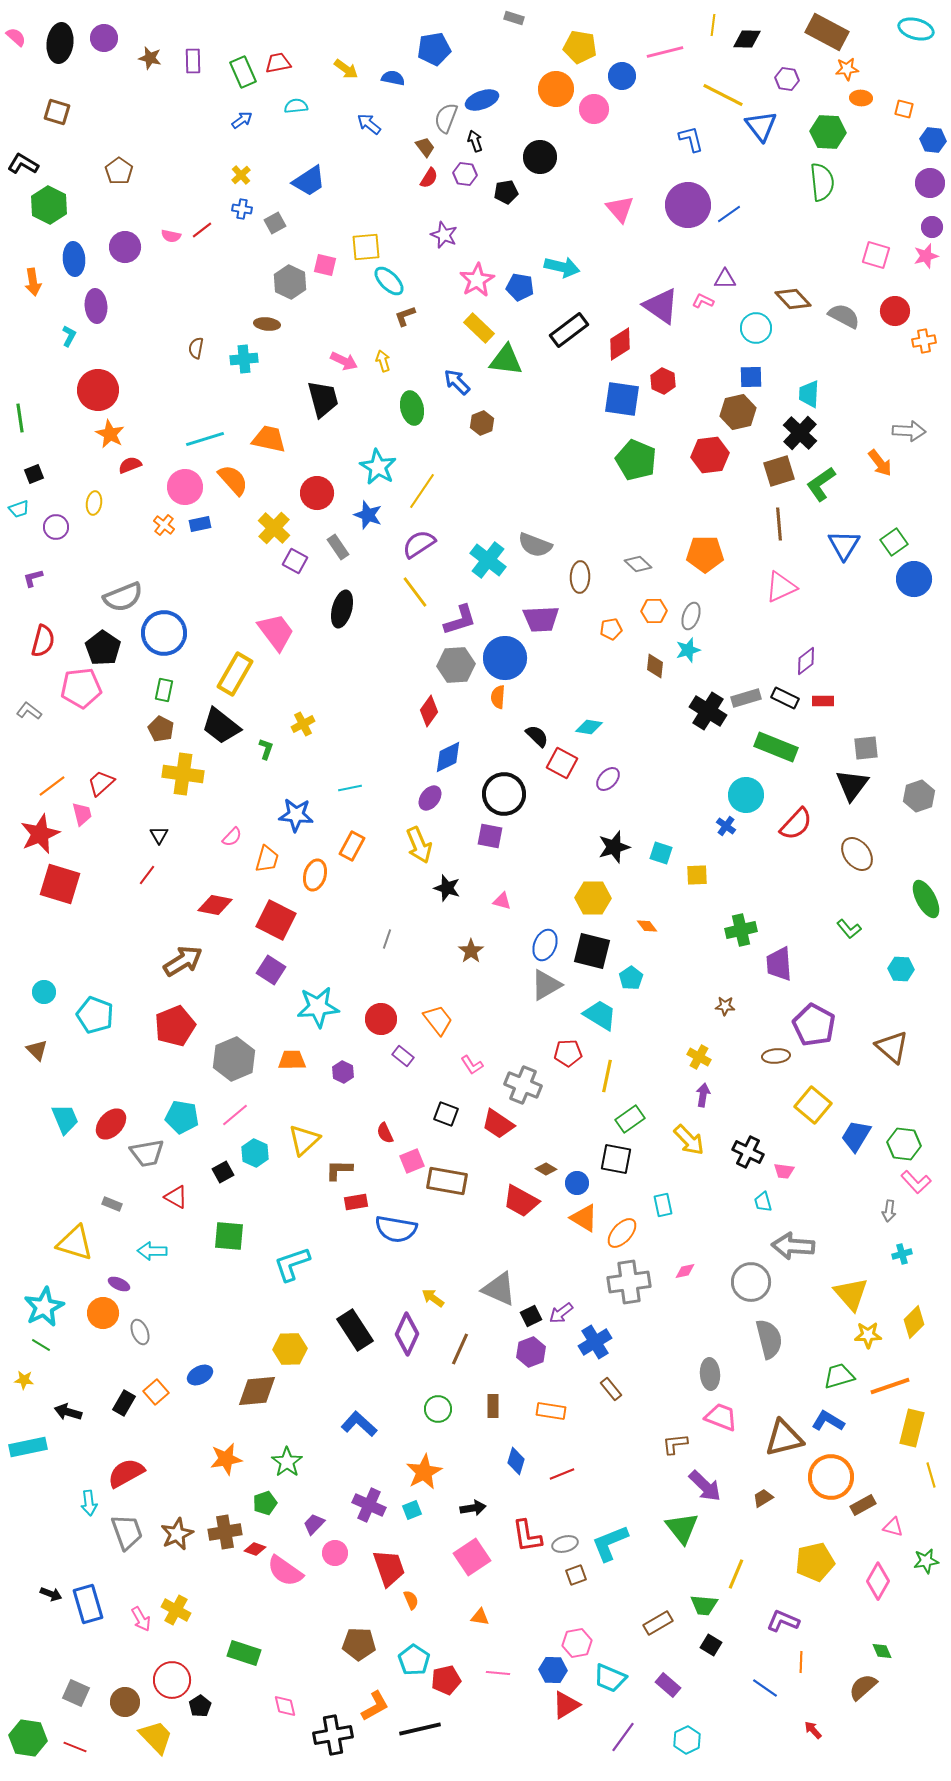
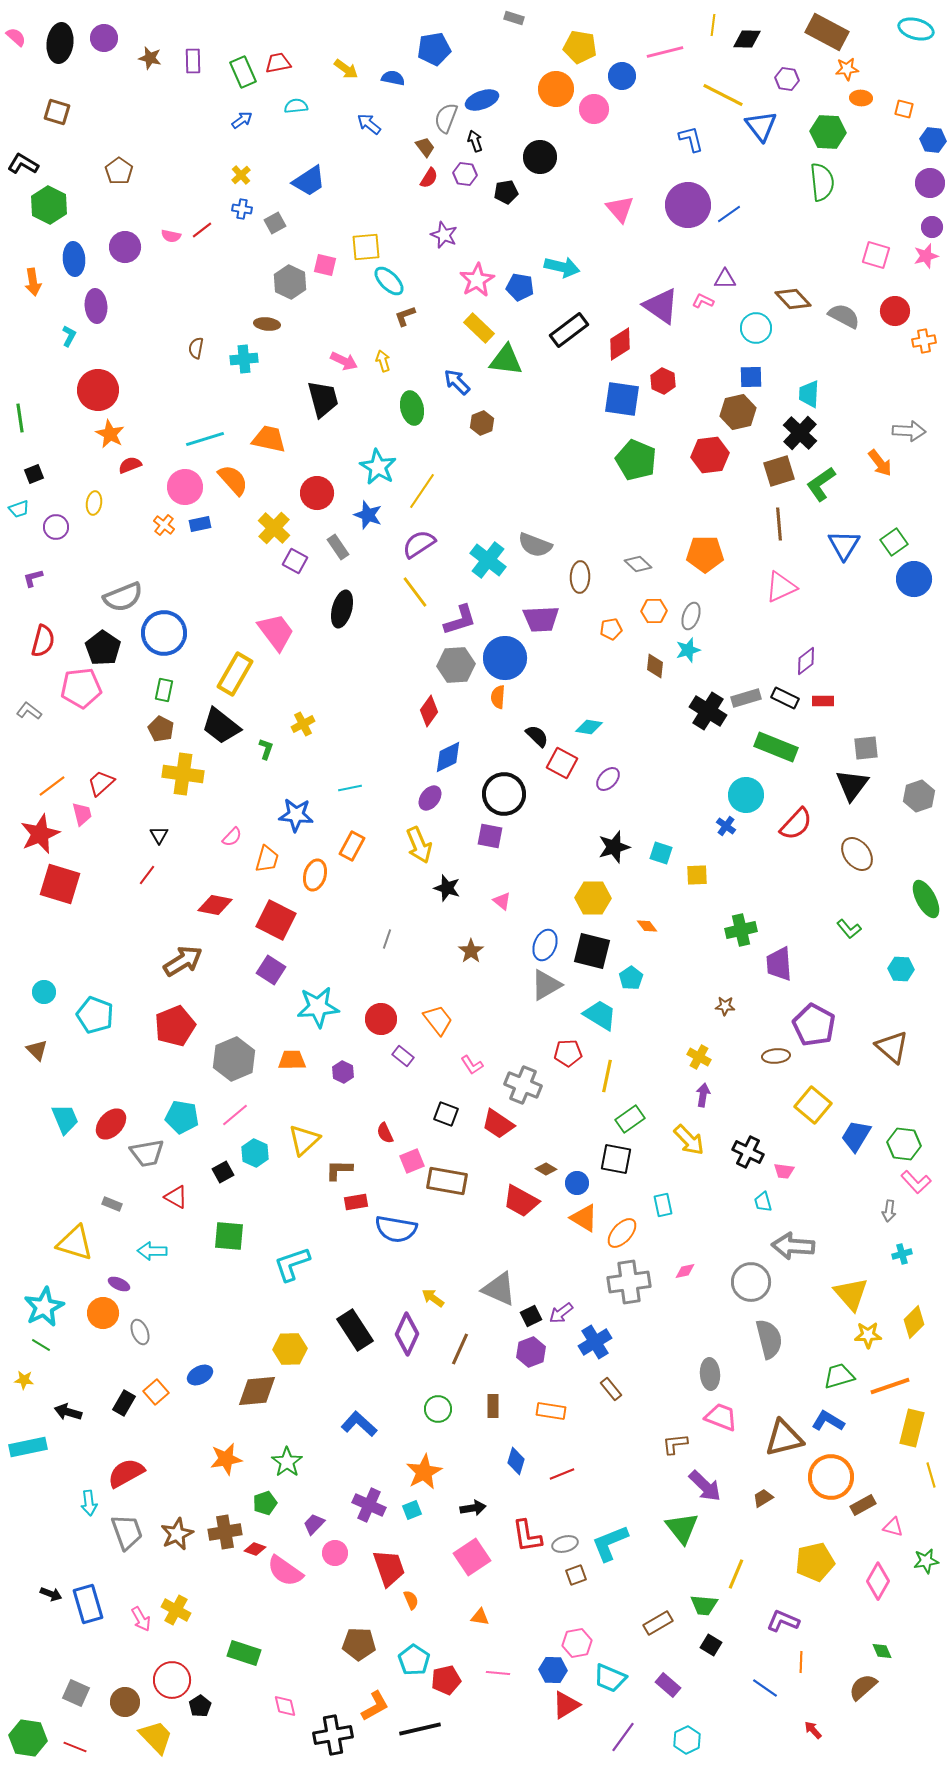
pink triangle at (502, 901): rotated 24 degrees clockwise
